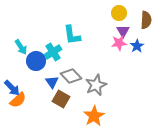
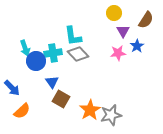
yellow circle: moved 5 px left
brown semicircle: rotated 30 degrees clockwise
cyan L-shape: moved 1 px right, 1 px down
pink star: moved 1 px left, 10 px down
cyan arrow: moved 4 px right, 1 px down; rotated 14 degrees clockwise
cyan cross: moved 1 px down; rotated 24 degrees clockwise
gray diamond: moved 7 px right, 22 px up
gray star: moved 15 px right, 30 px down; rotated 10 degrees clockwise
orange semicircle: moved 4 px right, 11 px down
orange star: moved 4 px left, 6 px up
